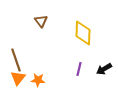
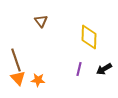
yellow diamond: moved 6 px right, 4 px down
orange triangle: rotated 21 degrees counterclockwise
